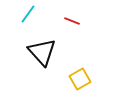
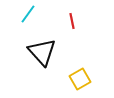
red line: rotated 56 degrees clockwise
